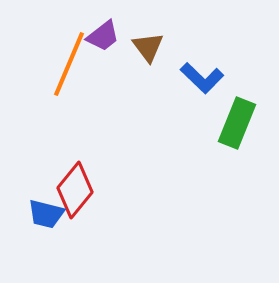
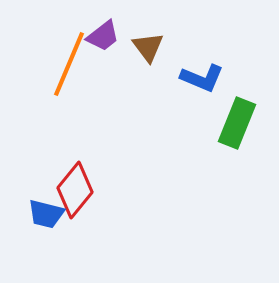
blue L-shape: rotated 21 degrees counterclockwise
